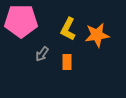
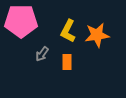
yellow L-shape: moved 2 px down
